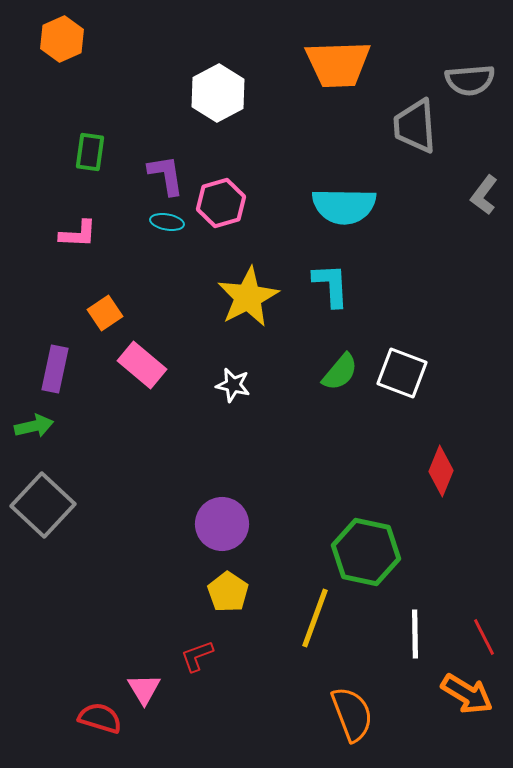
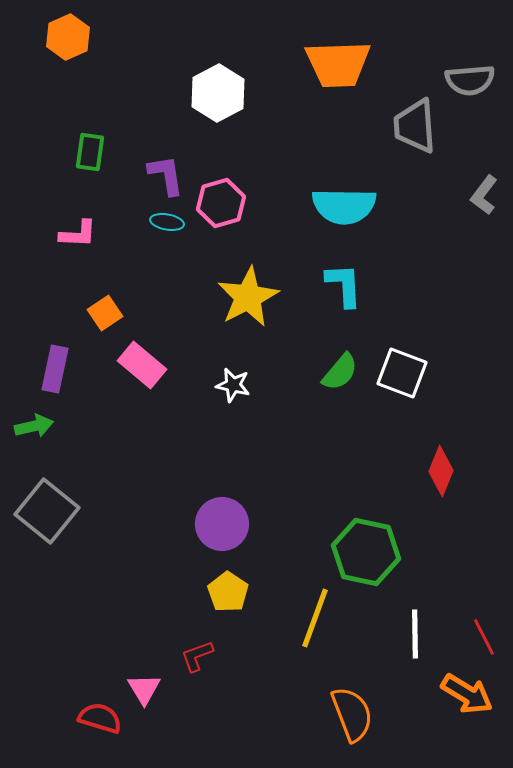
orange hexagon: moved 6 px right, 2 px up
cyan L-shape: moved 13 px right
gray square: moved 4 px right, 6 px down; rotated 4 degrees counterclockwise
